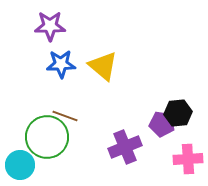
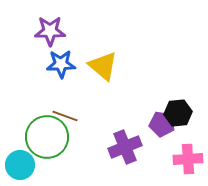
purple star: moved 5 px down
